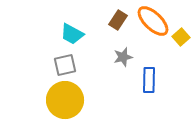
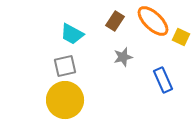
brown rectangle: moved 3 px left, 1 px down
yellow square: rotated 24 degrees counterclockwise
gray square: moved 1 px down
blue rectangle: moved 14 px right; rotated 25 degrees counterclockwise
